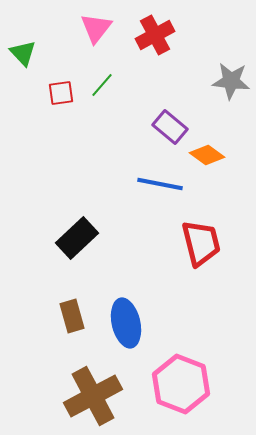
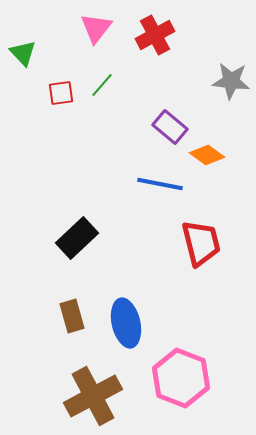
pink hexagon: moved 6 px up
